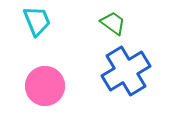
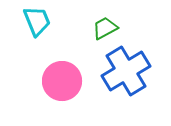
green trapezoid: moved 8 px left, 5 px down; rotated 64 degrees counterclockwise
pink circle: moved 17 px right, 5 px up
